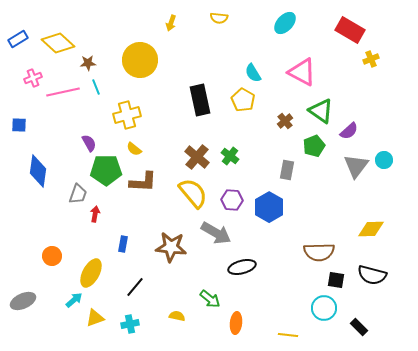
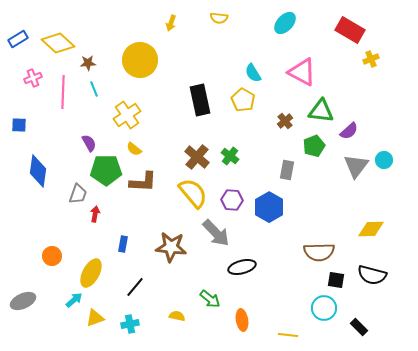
cyan line at (96, 87): moved 2 px left, 2 px down
pink line at (63, 92): rotated 76 degrees counterclockwise
green triangle at (321, 111): rotated 28 degrees counterclockwise
yellow cross at (127, 115): rotated 20 degrees counterclockwise
gray arrow at (216, 233): rotated 16 degrees clockwise
orange ellipse at (236, 323): moved 6 px right, 3 px up; rotated 15 degrees counterclockwise
